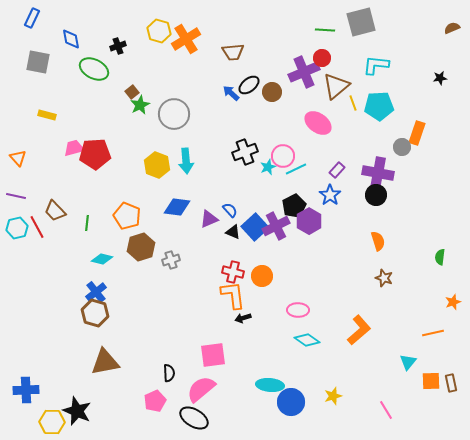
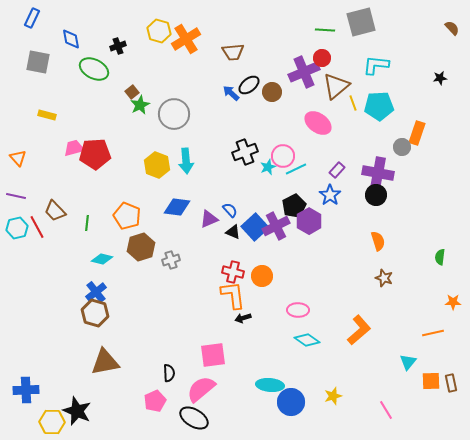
brown semicircle at (452, 28): rotated 70 degrees clockwise
orange star at (453, 302): rotated 21 degrees clockwise
